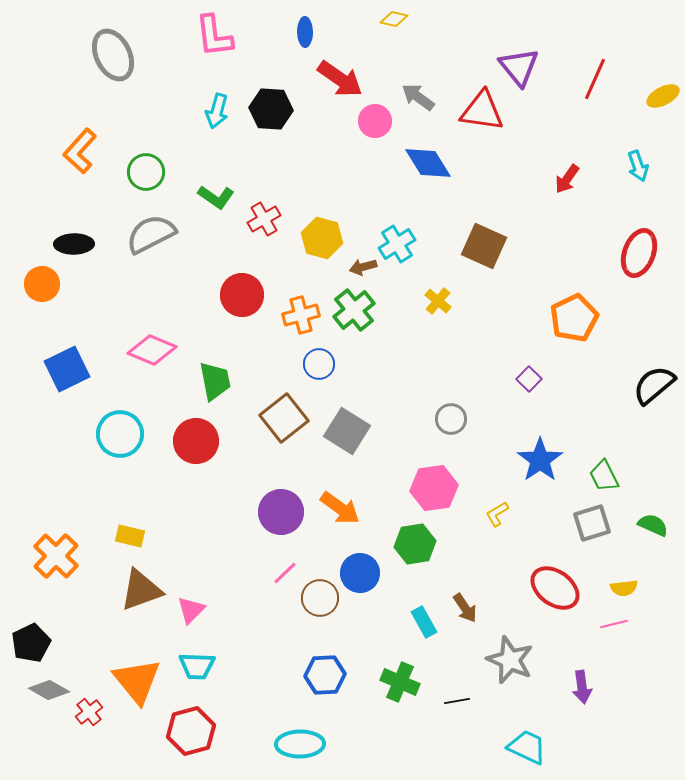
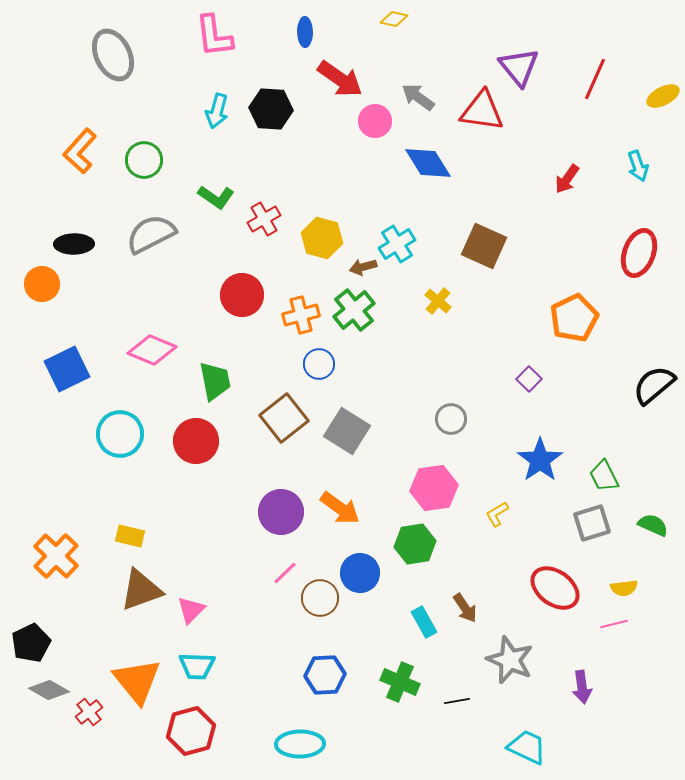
green circle at (146, 172): moved 2 px left, 12 px up
